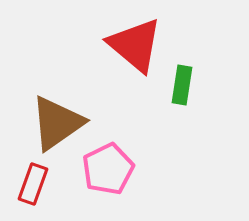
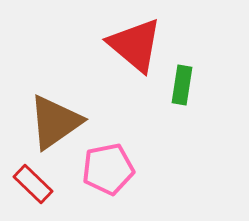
brown triangle: moved 2 px left, 1 px up
pink pentagon: rotated 15 degrees clockwise
red rectangle: rotated 66 degrees counterclockwise
